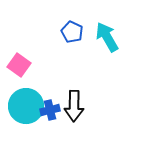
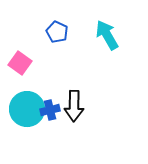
blue pentagon: moved 15 px left
cyan arrow: moved 2 px up
pink square: moved 1 px right, 2 px up
cyan circle: moved 1 px right, 3 px down
